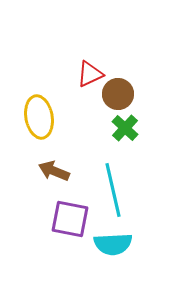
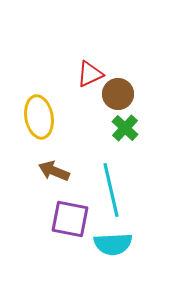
cyan line: moved 2 px left
